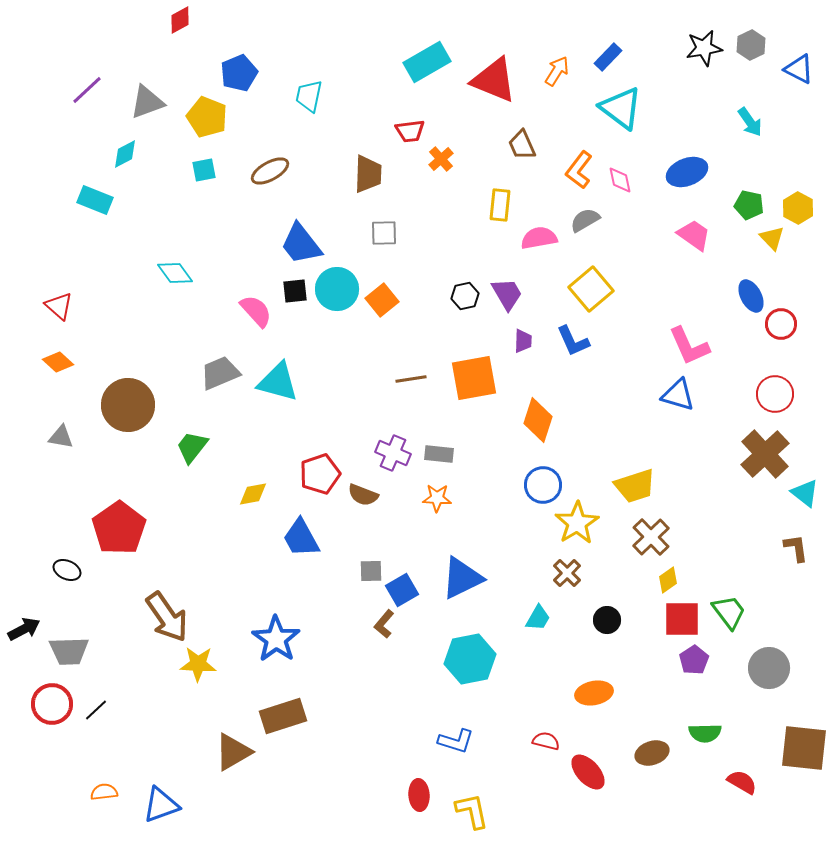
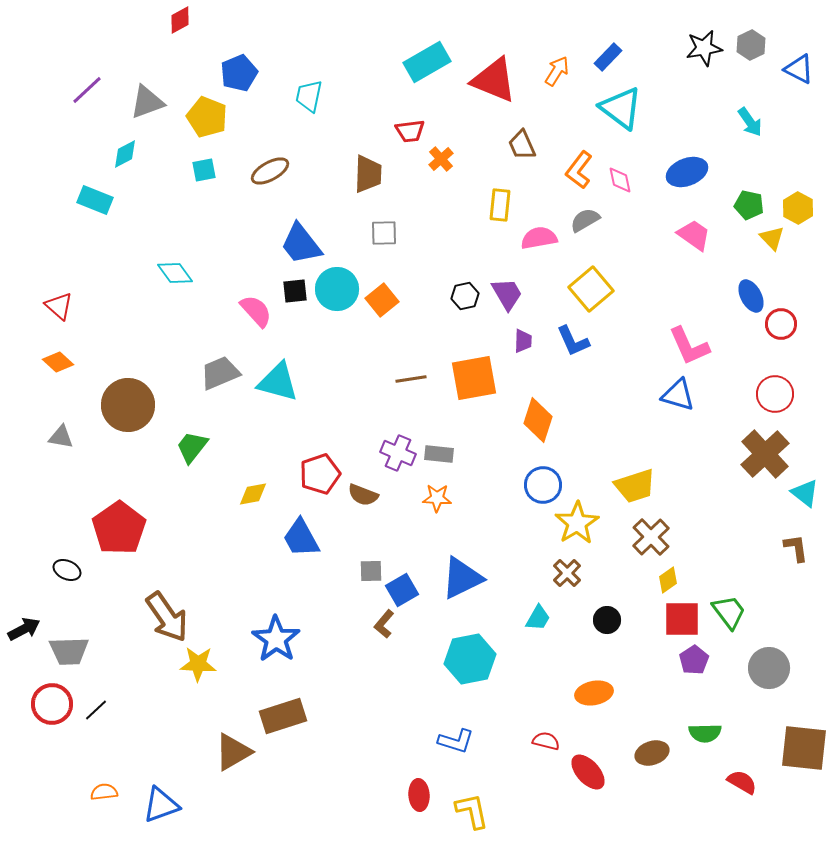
purple cross at (393, 453): moved 5 px right
